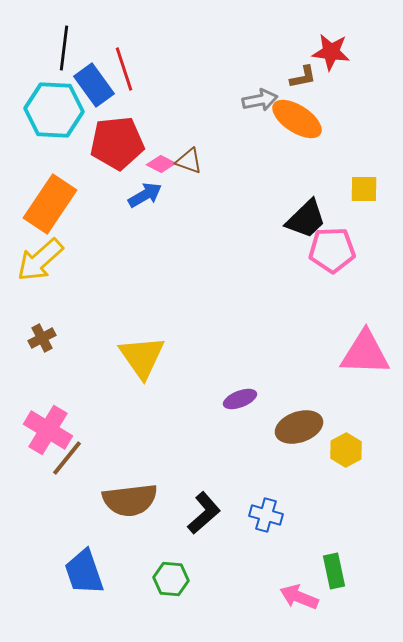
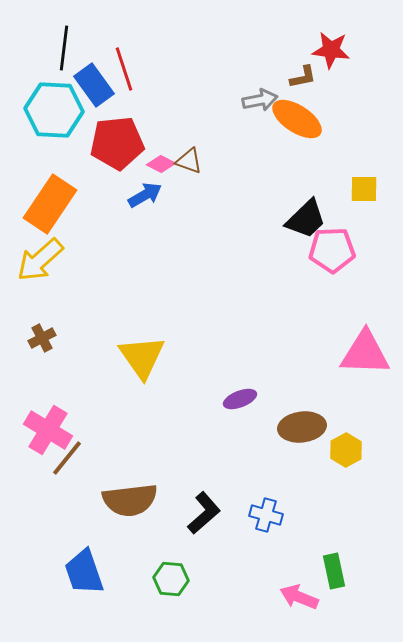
red star: moved 2 px up
brown ellipse: moved 3 px right; rotated 12 degrees clockwise
